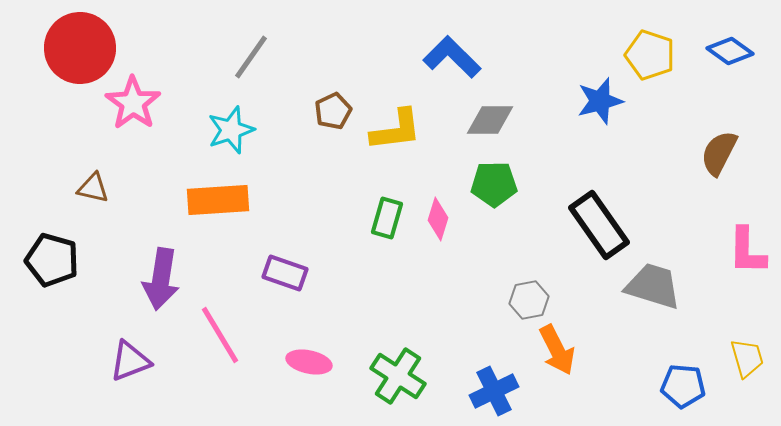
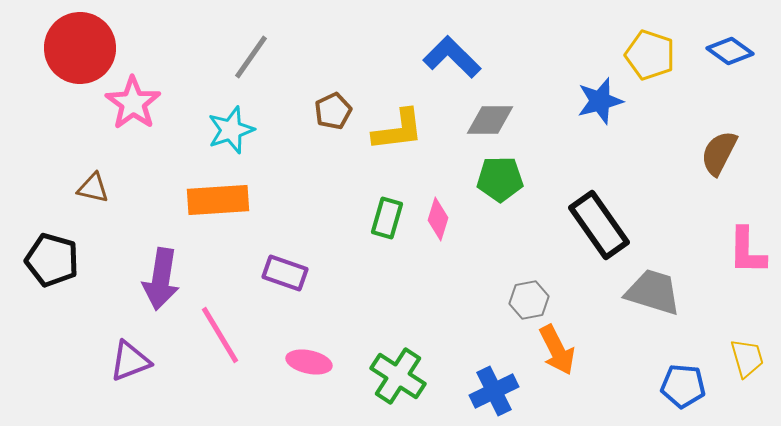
yellow L-shape: moved 2 px right
green pentagon: moved 6 px right, 5 px up
gray trapezoid: moved 6 px down
